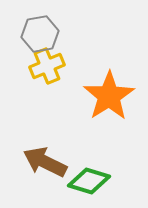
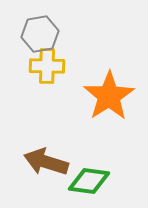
yellow cross: rotated 24 degrees clockwise
brown arrow: moved 1 px right; rotated 9 degrees counterclockwise
green diamond: rotated 9 degrees counterclockwise
